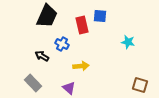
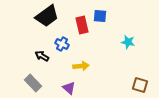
black trapezoid: rotated 30 degrees clockwise
